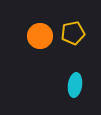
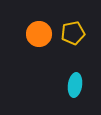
orange circle: moved 1 px left, 2 px up
